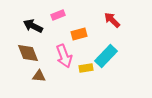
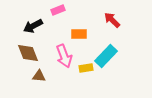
pink rectangle: moved 5 px up
black arrow: rotated 54 degrees counterclockwise
orange rectangle: rotated 14 degrees clockwise
